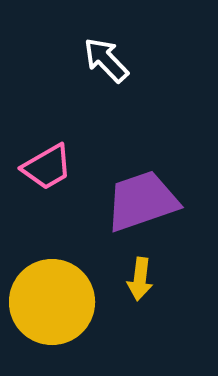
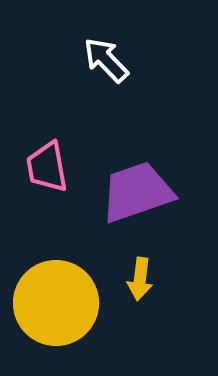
pink trapezoid: rotated 110 degrees clockwise
purple trapezoid: moved 5 px left, 9 px up
yellow circle: moved 4 px right, 1 px down
